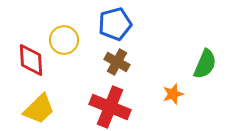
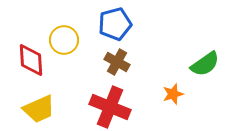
green semicircle: rotated 32 degrees clockwise
yellow trapezoid: rotated 20 degrees clockwise
